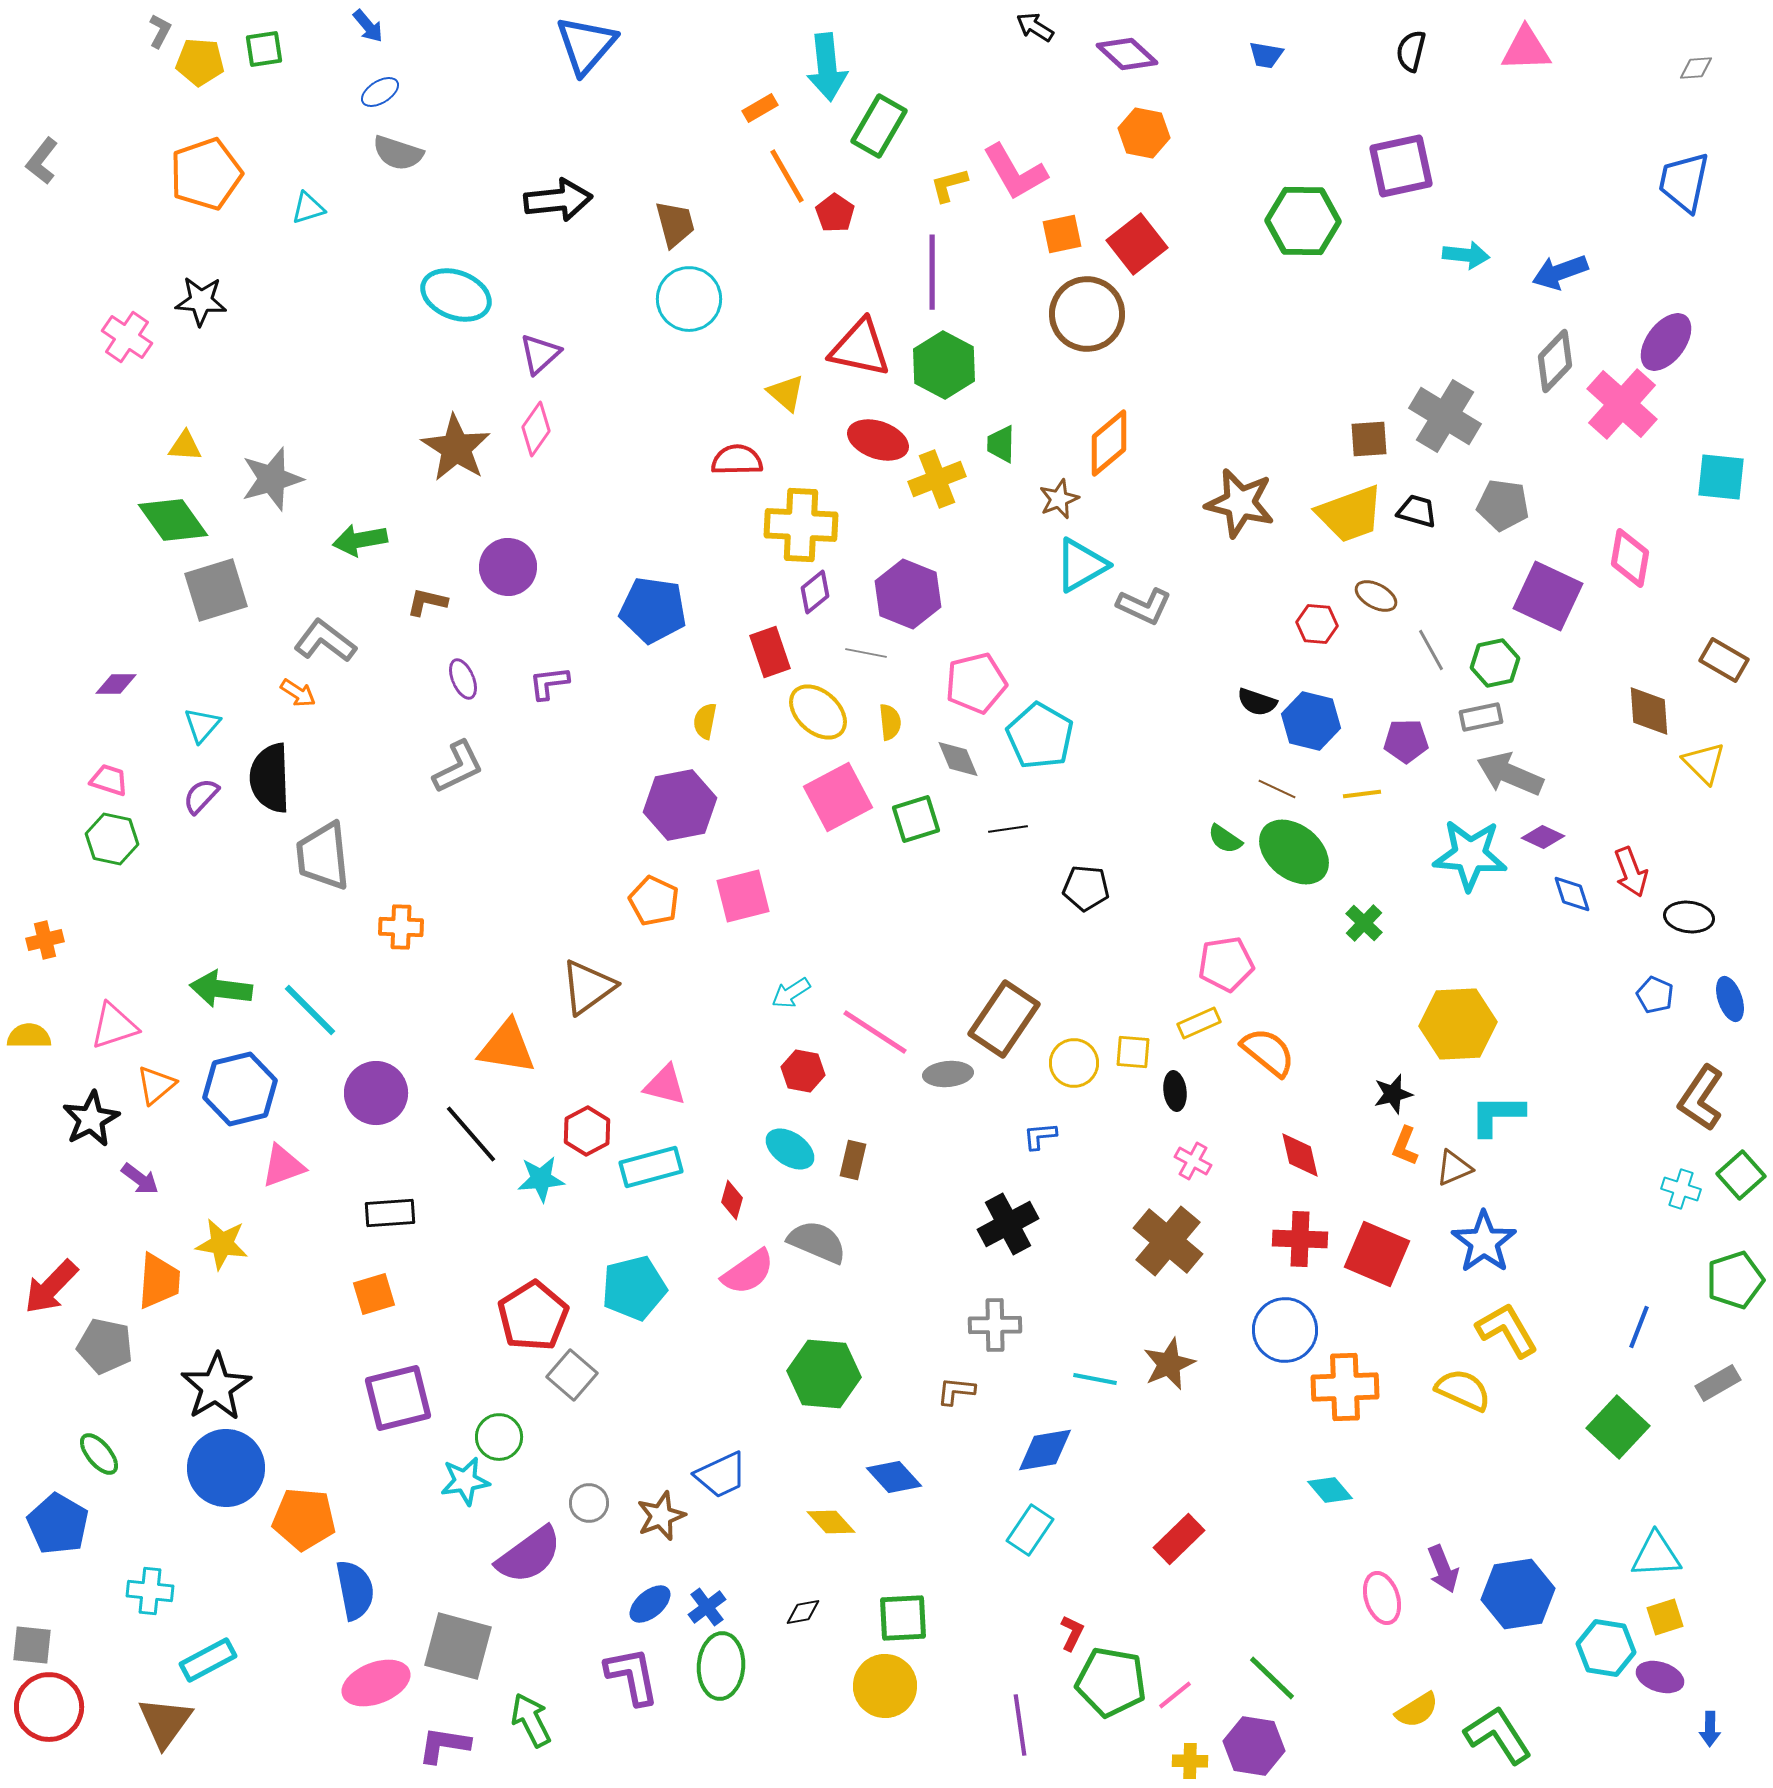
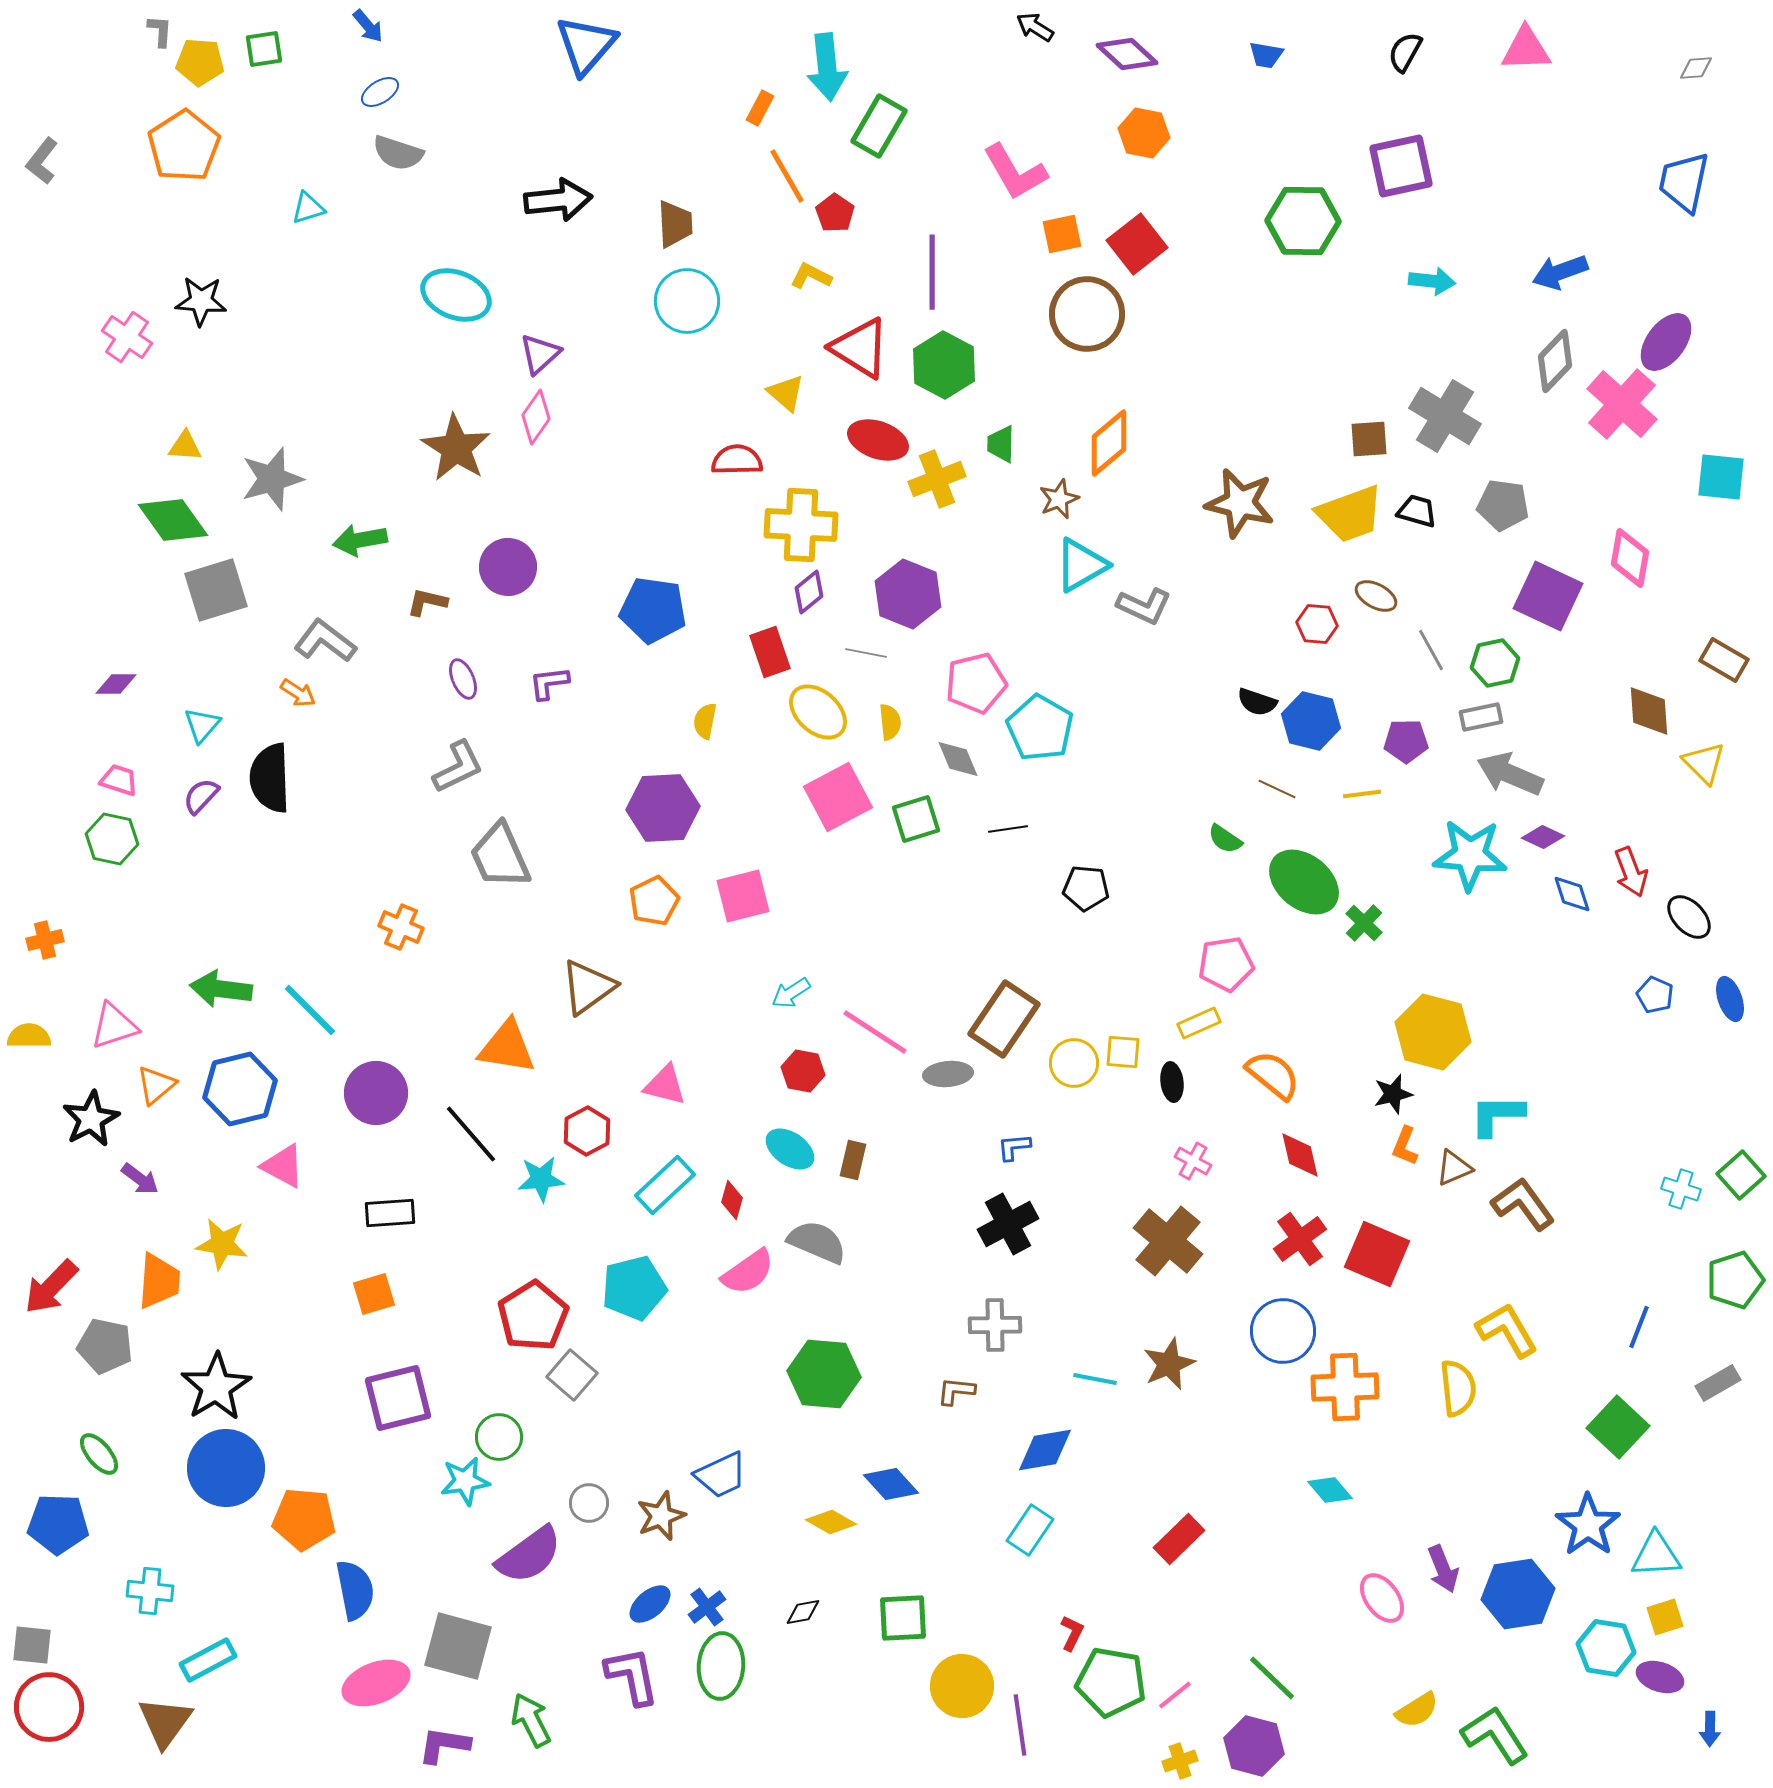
gray L-shape at (160, 31): rotated 24 degrees counterclockwise
black semicircle at (1411, 51): moved 6 px left, 1 px down; rotated 15 degrees clockwise
orange rectangle at (760, 108): rotated 32 degrees counterclockwise
orange pentagon at (206, 174): moved 22 px left, 28 px up; rotated 14 degrees counterclockwise
yellow L-shape at (949, 185): moved 138 px left, 91 px down; rotated 42 degrees clockwise
brown trapezoid at (675, 224): rotated 12 degrees clockwise
cyan arrow at (1466, 255): moved 34 px left, 26 px down
cyan circle at (689, 299): moved 2 px left, 2 px down
red triangle at (860, 348): rotated 20 degrees clockwise
pink diamond at (536, 429): moved 12 px up
purple diamond at (815, 592): moved 6 px left
cyan pentagon at (1040, 736): moved 8 px up
pink trapezoid at (109, 780): moved 10 px right
purple hexagon at (680, 805): moved 17 px left, 3 px down; rotated 8 degrees clockwise
green ellipse at (1294, 852): moved 10 px right, 30 px down
gray trapezoid at (323, 856): moved 177 px right; rotated 18 degrees counterclockwise
orange pentagon at (654, 901): rotated 21 degrees clockwise
black ellipse at (1689, 917): rotated 39 degrees clockwise
orange cross at (401, 927): rotated 21 degrees clockwise
yellow hexagon at (1458, 1024): moved 25 px left, 8 px down; rotated 18 degrees clockwise
yellow square at (1133, 1052): moved 10 px left
orange semicircle at (1268, 1052): moved 5 px right, 23 px down
black ellipse at (1175, 1091): moved 3 px left, 9 px up
brown L-shape at (1701, 1098): moved 178 px left, 106 px down; rotated 110 degrees clockwise
blue L-shape at (1040, 1136): moved 26 px left, 11 px down
pink triangle at (283, 1166): rotated 48 degrees clockwise
cyan rectangle at (651, 1167): moved 14 px right, 18 px down; rotated 28 degrees counterclockwise
red cross at (1300, 1239): rotated 38 degrees counterclockwise
blue star at (1484, 1242): moved 104 px right, 283 px down
blue circle at (1285, 1330): moved 2 px left, 1 px down
yellow semicircle at (1463, 1390): moved 5 px left, 2 px up; rotated 60 degrees clockwise
blue diamond at (894, 1477): moved 3 px left, 7 px down
yellow diamond at (831, 1522): rotated 18 degrees counterclockwise
blue pentagon at (58, 1524): rotated 28 degrees counterclockwise
pink ellipse at (1382, 1598): rotated 18 degrees counterclockwise
yellow circle at (885, 1686): moved 77 px right
green L-shape at (1498, 1735): moved 3 px left
purple hexagon at (1254, 1746): rotated 6 degrees clockwise
yellow cross at (1190, 1761): moved 10 px left; rotated 20 degrees counterclockwise
